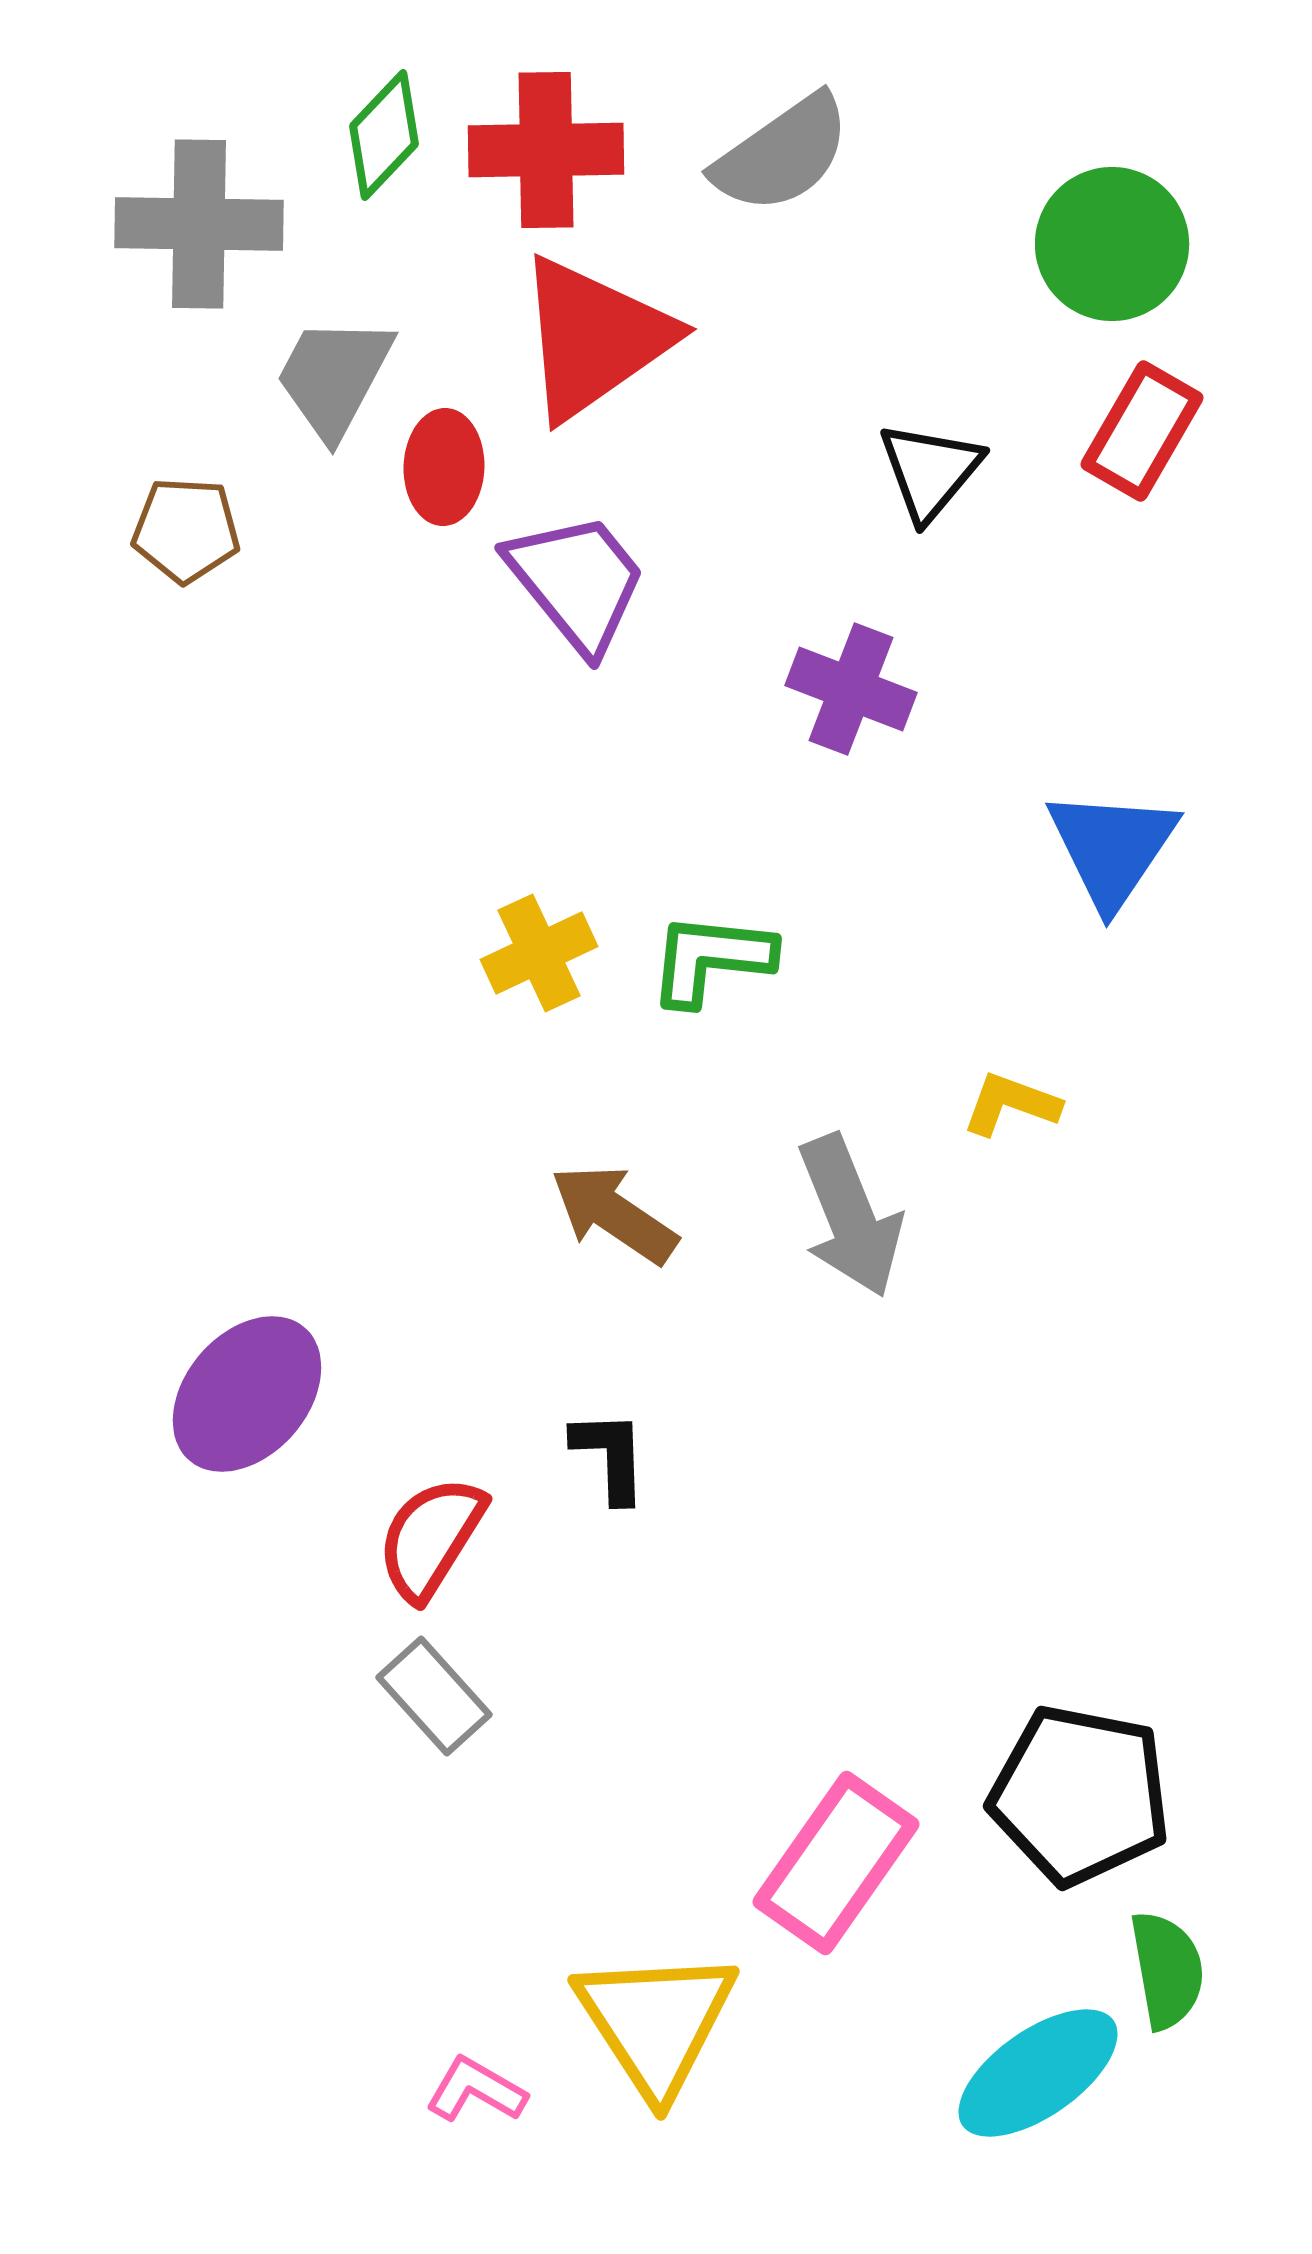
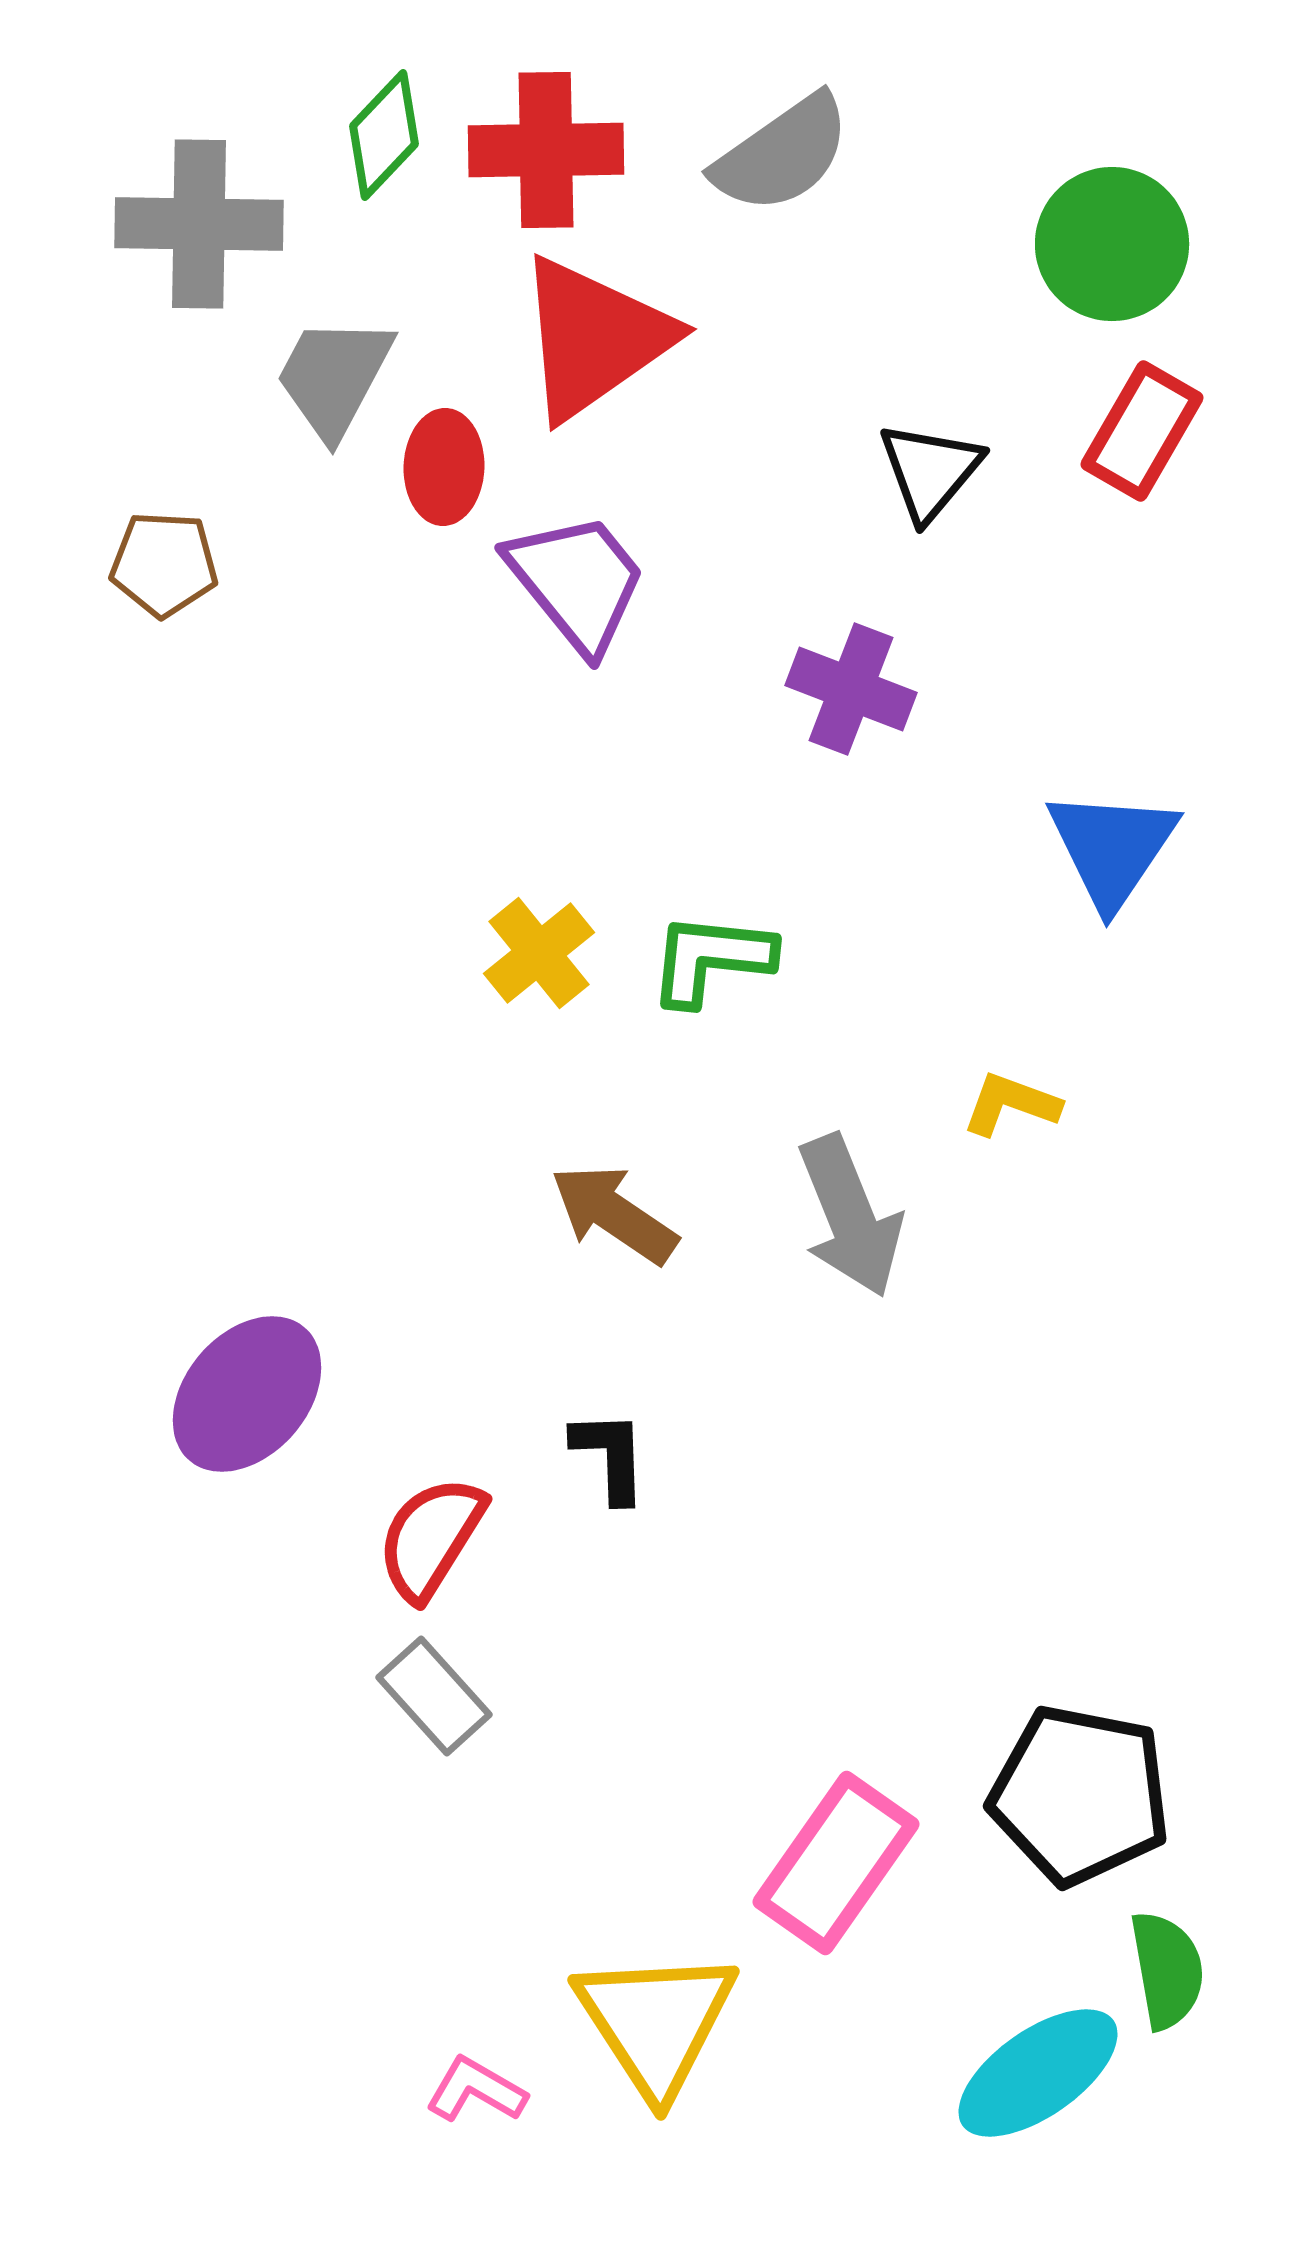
brown pentagon: moved 22 px left, 34 px down
yellow cross: rotated 14 degrees counterclockwise
